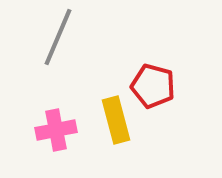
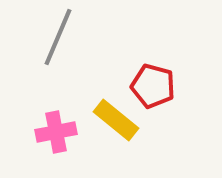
yellow rectangle: rotated 36 degrees counterclockwise
pink cross: moved 2 px down
